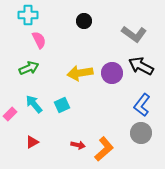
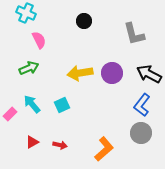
cyan cross: moved 2 px left, 2 px up; rotated 24 degrees clockwise
gray L-shape: rotated 40 degrees clockwise
black arrow: moved 8 px right, 8 px down
cyan arrow: moved 2 px left
red arrow: moved 18 px left
